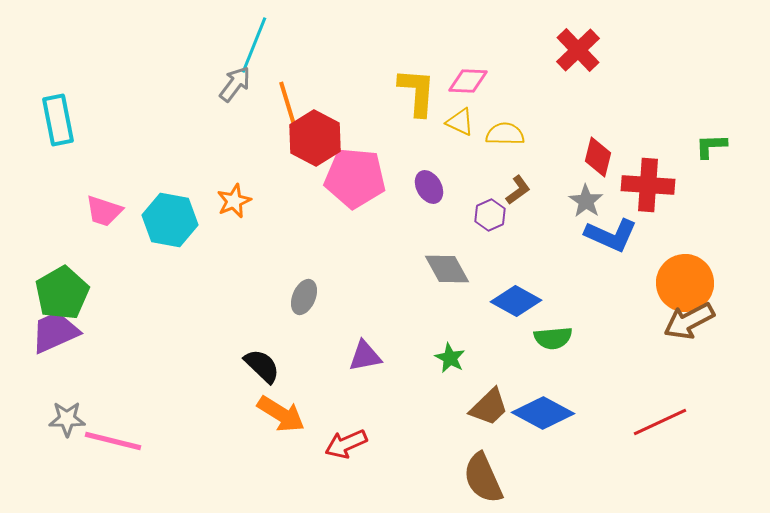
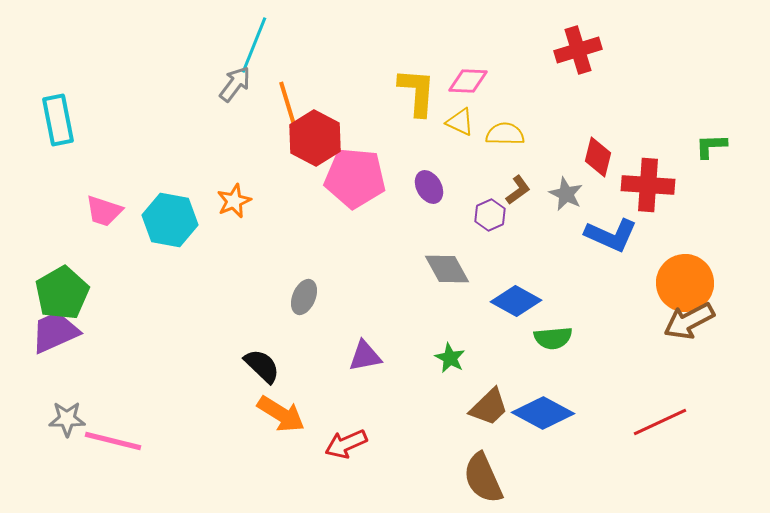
red cross at (578, 50): rotated 27 degrees clockwise
gray star at (586, 201): moved 20 px left, 7 px up; rotated 8 degrees counterclockwise
